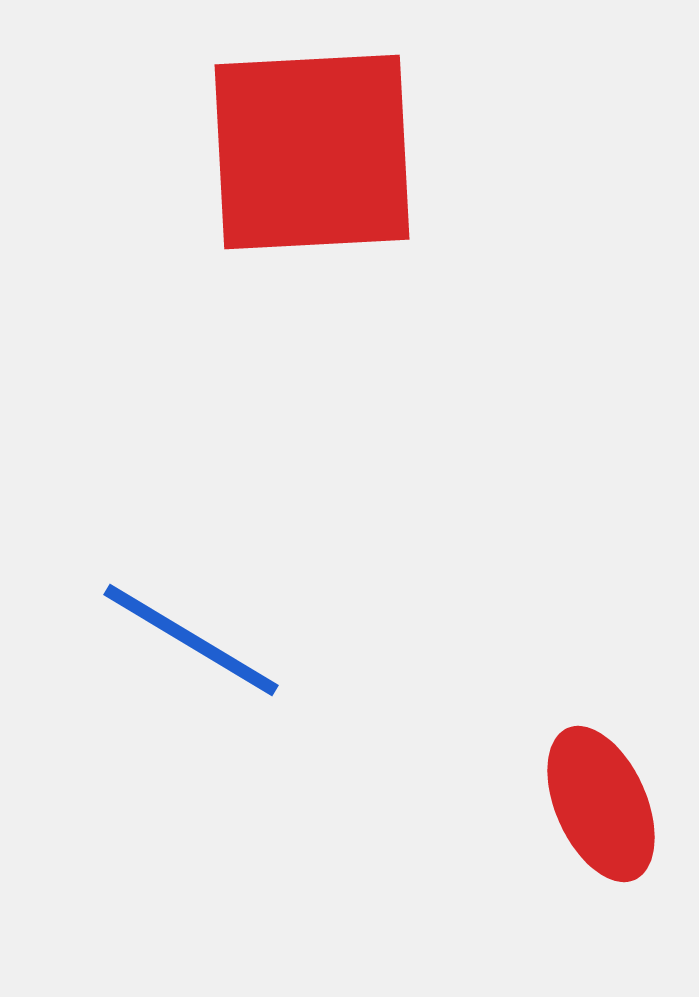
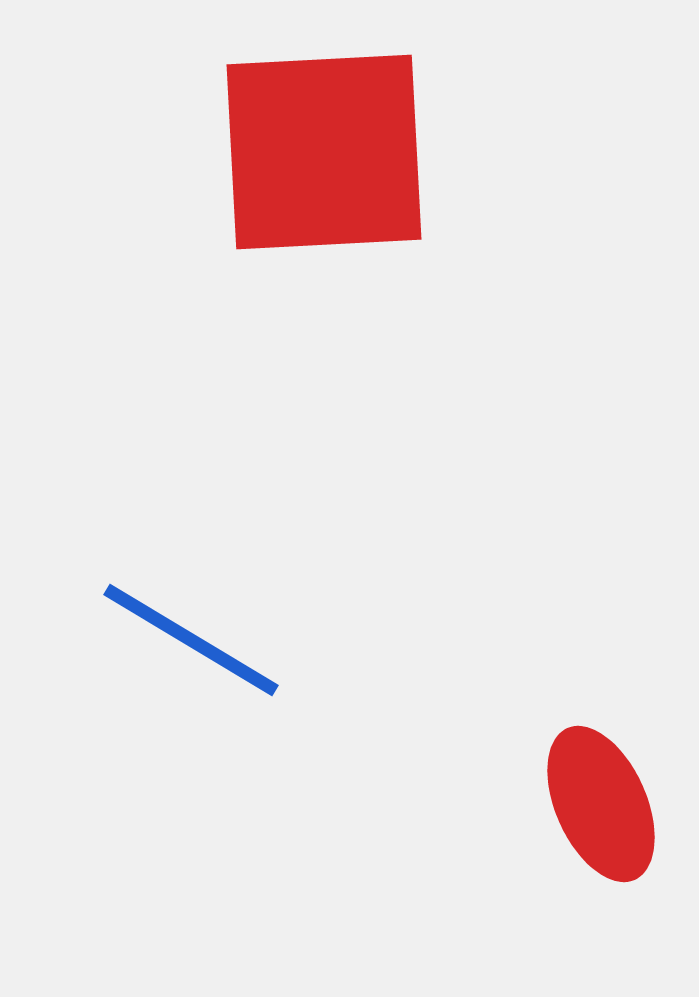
red square: moved 12 px right
